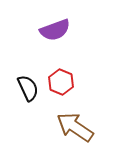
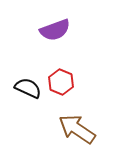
black semicircle: rotated 40 degrees counterclockwise
brown arrow: moved 2 px right, 2 px down
